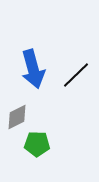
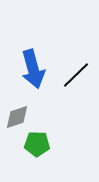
gray diamond: rotated 8 degrees clockwise
